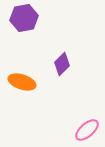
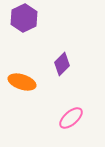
purple hexagon: rotated 16 degrees counterclockwise
pink ellipse: moved 16 px left, 12 px up
